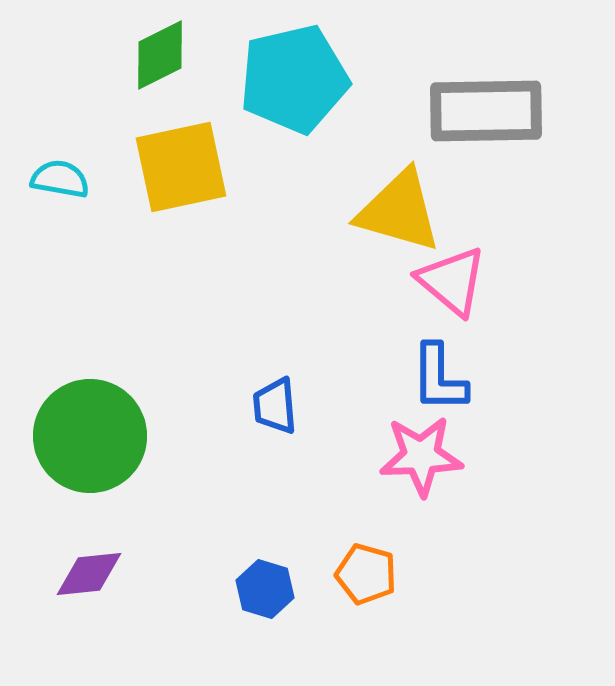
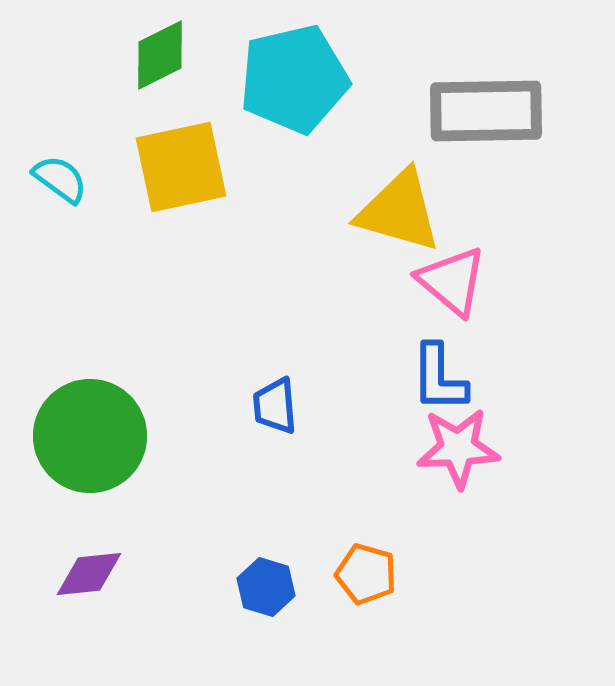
cyan semicircle: rotated 26 degrees clockwise
pink star: moved 37 px right, 8 px up
blue hexagon: moved 1 px right, 2 px up
